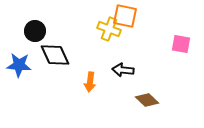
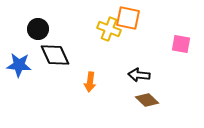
orange square: moved 3 px right, 2 px down
black circle: moved 3 px right, 2 px up
black arrow: moved 16 px right, 5 px down
